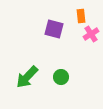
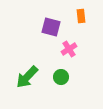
purple square: moved 3 px left, 2 px up
pink cross: moved 22 px left, 15 px down
